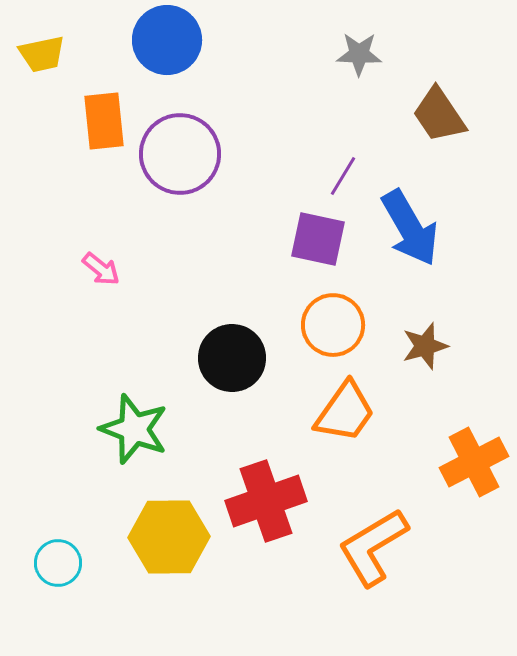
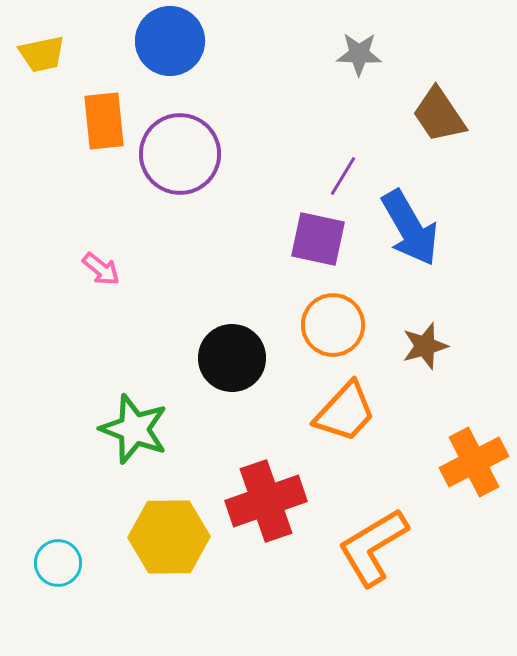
blue circle: moved 3 px right, 1 px down
orange trapezoid: rotated 8 degrees clockwise
